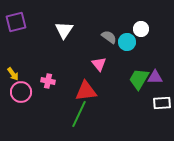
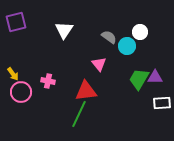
white circle: moved 1 px left, 3 px down
cyan circle: moved 4 px down
